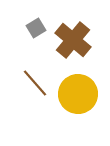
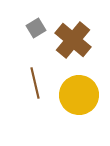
brown line: rotated 28 degrees clockwise
yellow circle: moved 1 px right, 1 px down
